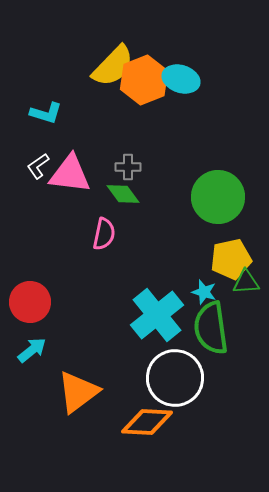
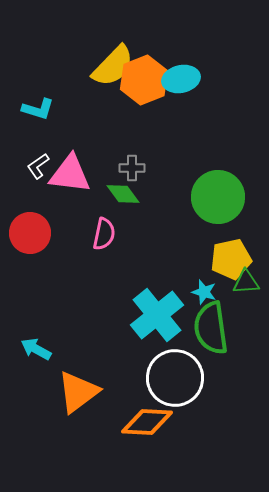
cyan ellipse: rotated 30 degrees counterclockwise
cyan L-shape: moved 8 px left, 4 px up
gray cross: moved 4 px right, 1 px down
red circle: moved 69 px up
cyan arrow: moved 4 px right, 1 px up; rotated 112 degrees counterclockwise
